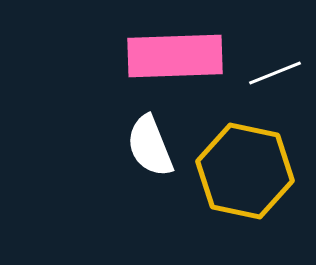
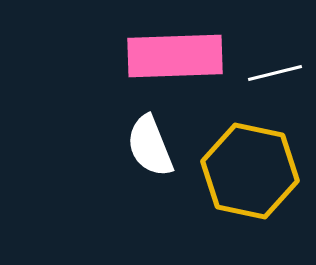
white line: rotated 8 degrees clockwise
yellow hexagon: moved 5 px right
